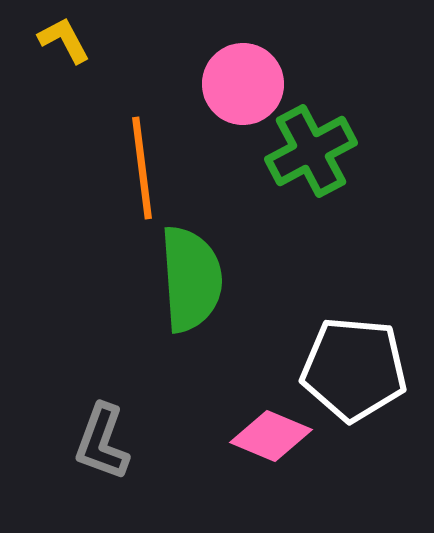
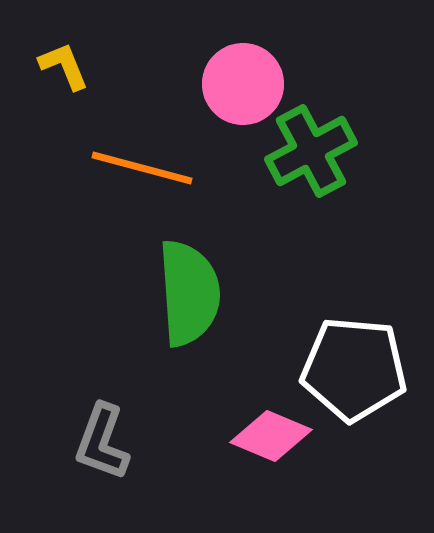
yellow L-shape: moved 26 px down; rotated 6 degrees clockwise
orange line: rotated 68 degrees counterclockwise
green semicircle: moved 2 px left, 14 px down
